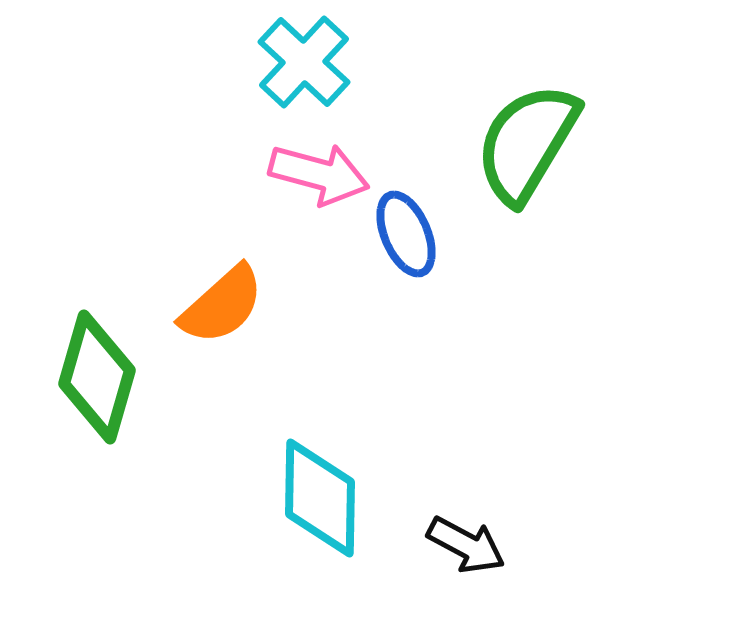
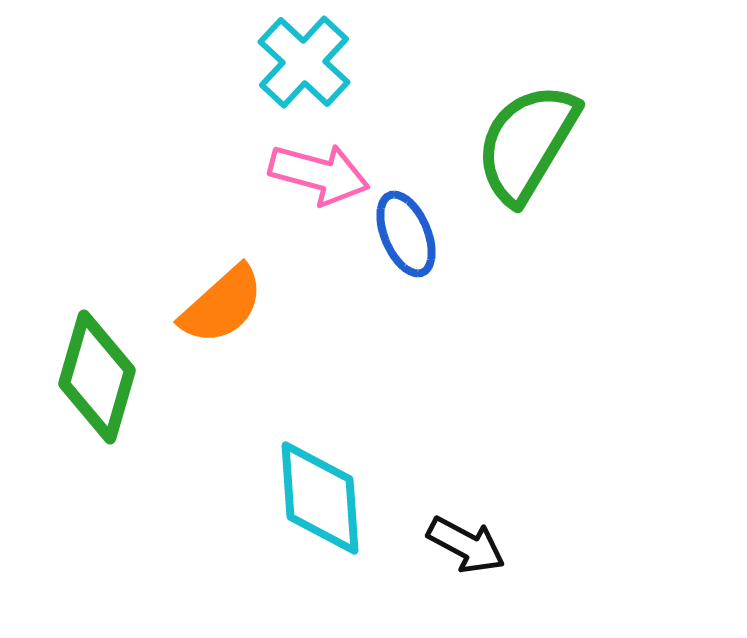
cyan diamond: rotated 5 degrees counterclockwise
